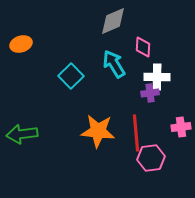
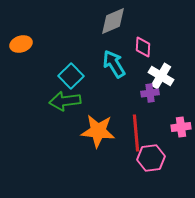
white cross: moved 4 px right, 1 px up; rotated 30 degrees clockwise
green arrow: moved 43 px right, 33 px up
